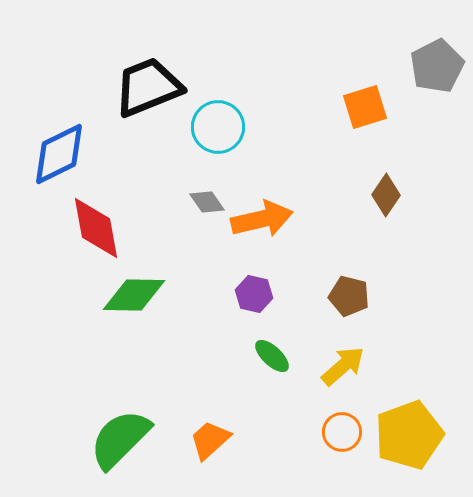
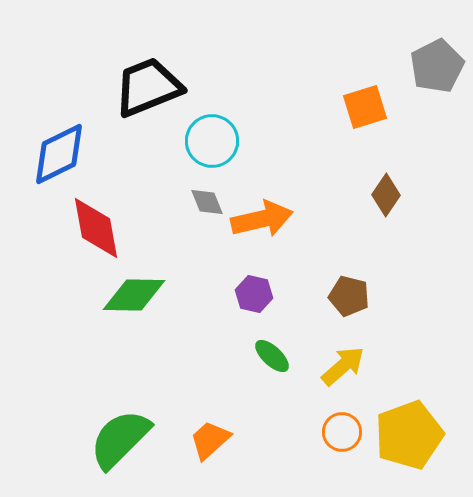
cyan circle: moved 6 px left, 14 px down
gray diamond: rotated 12 degrees clockwise
